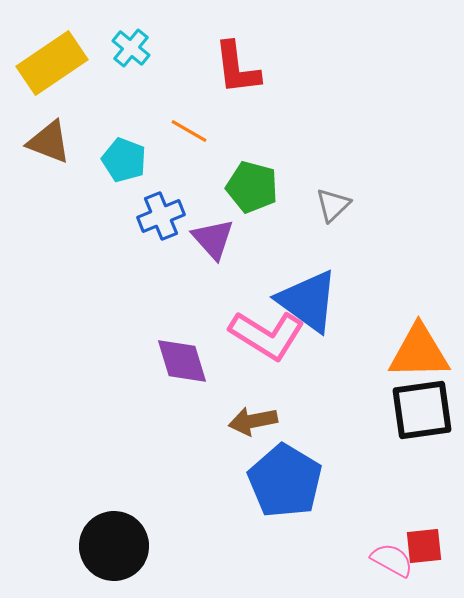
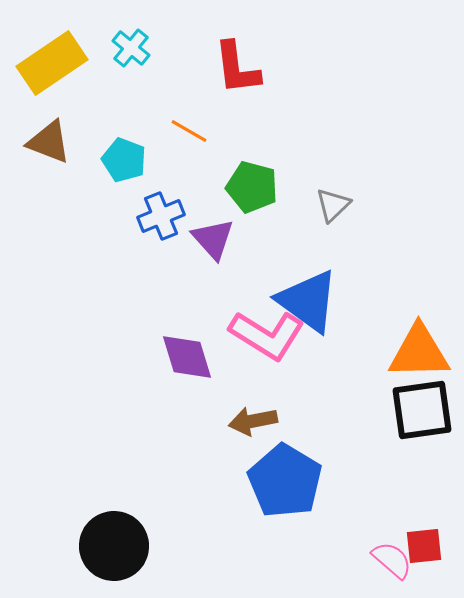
purple diamond: moved 5 px right, 4 px up
pink semicircle: rotated 12 degrees clockwise
